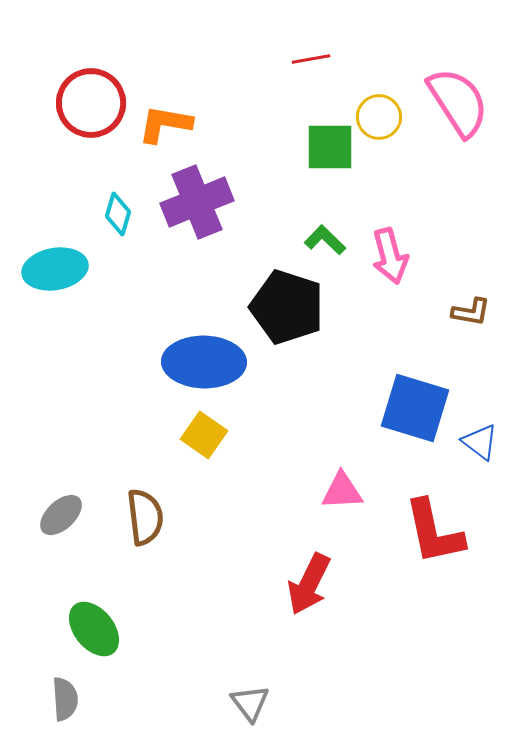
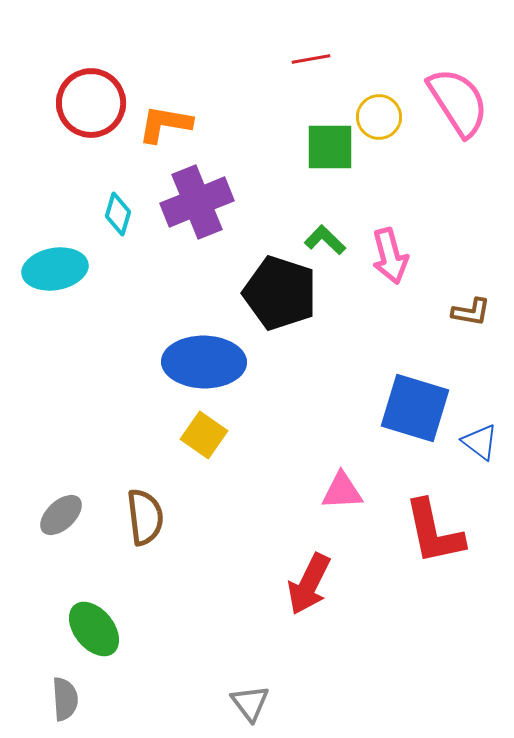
black pentagon: moved 7 px left, 14 px up
